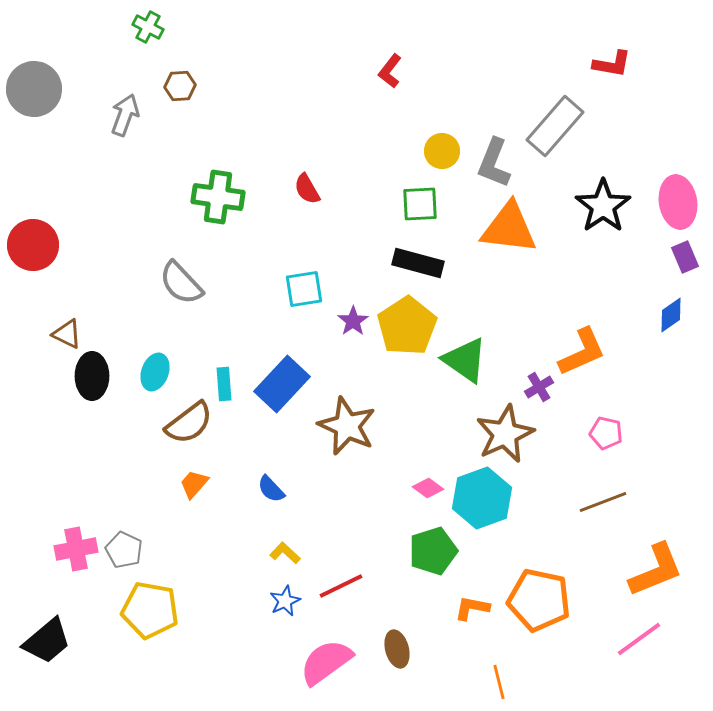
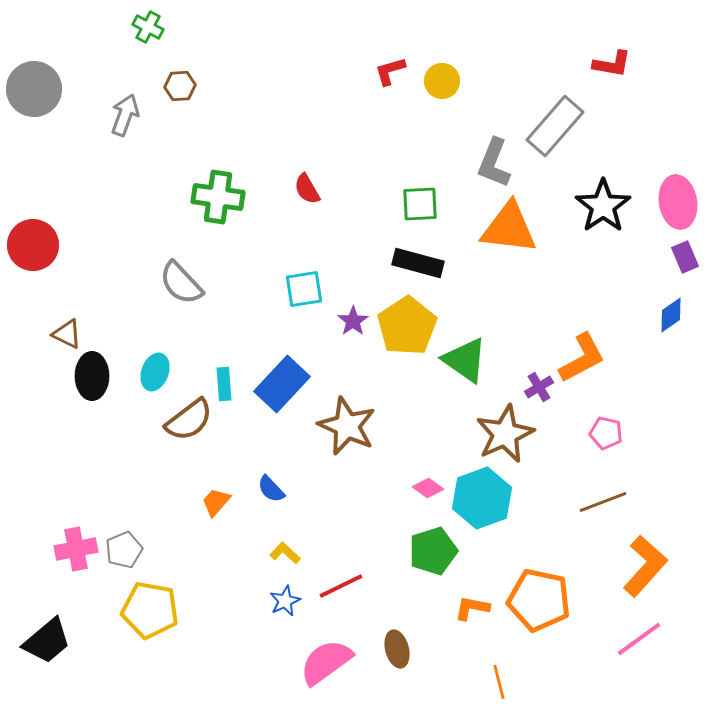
red L-shape at (390, 71): rotated 36 degrees clockwise
yellow circle at (442, 151): moved 70 px up
orange L-shape at (582, 352): moved 6 px down; rotated 4 degrees counterclockwise
brown semicircle at (189, 423): moved 3 px up
orange trapezoid at (194, 484): moved 22 px right, 18 px down
gray pentagon at (124, 550): rotated 24 degrees clockwise
orange L-shape at (656, 570): moved 11 px left, 4 px up; rotated 26 degrees counterclockwise
